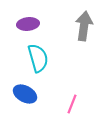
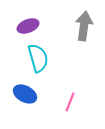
purple ellipse: moved 2 px down; rotated 15 degrees counterclockwise
pink line: moved 2 px left, 2 px up
